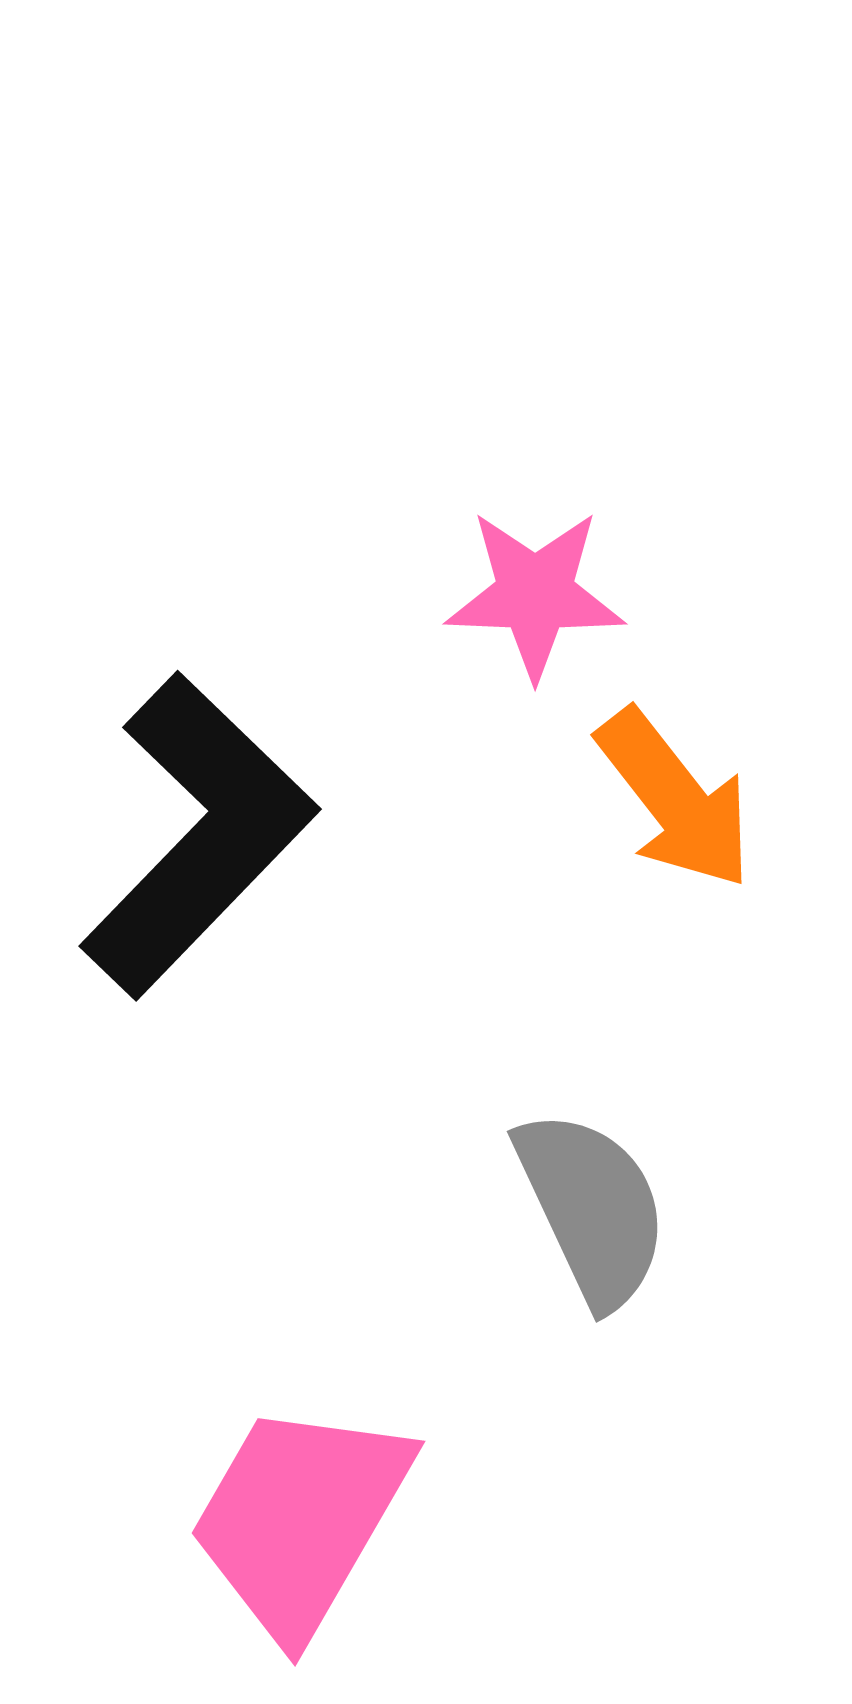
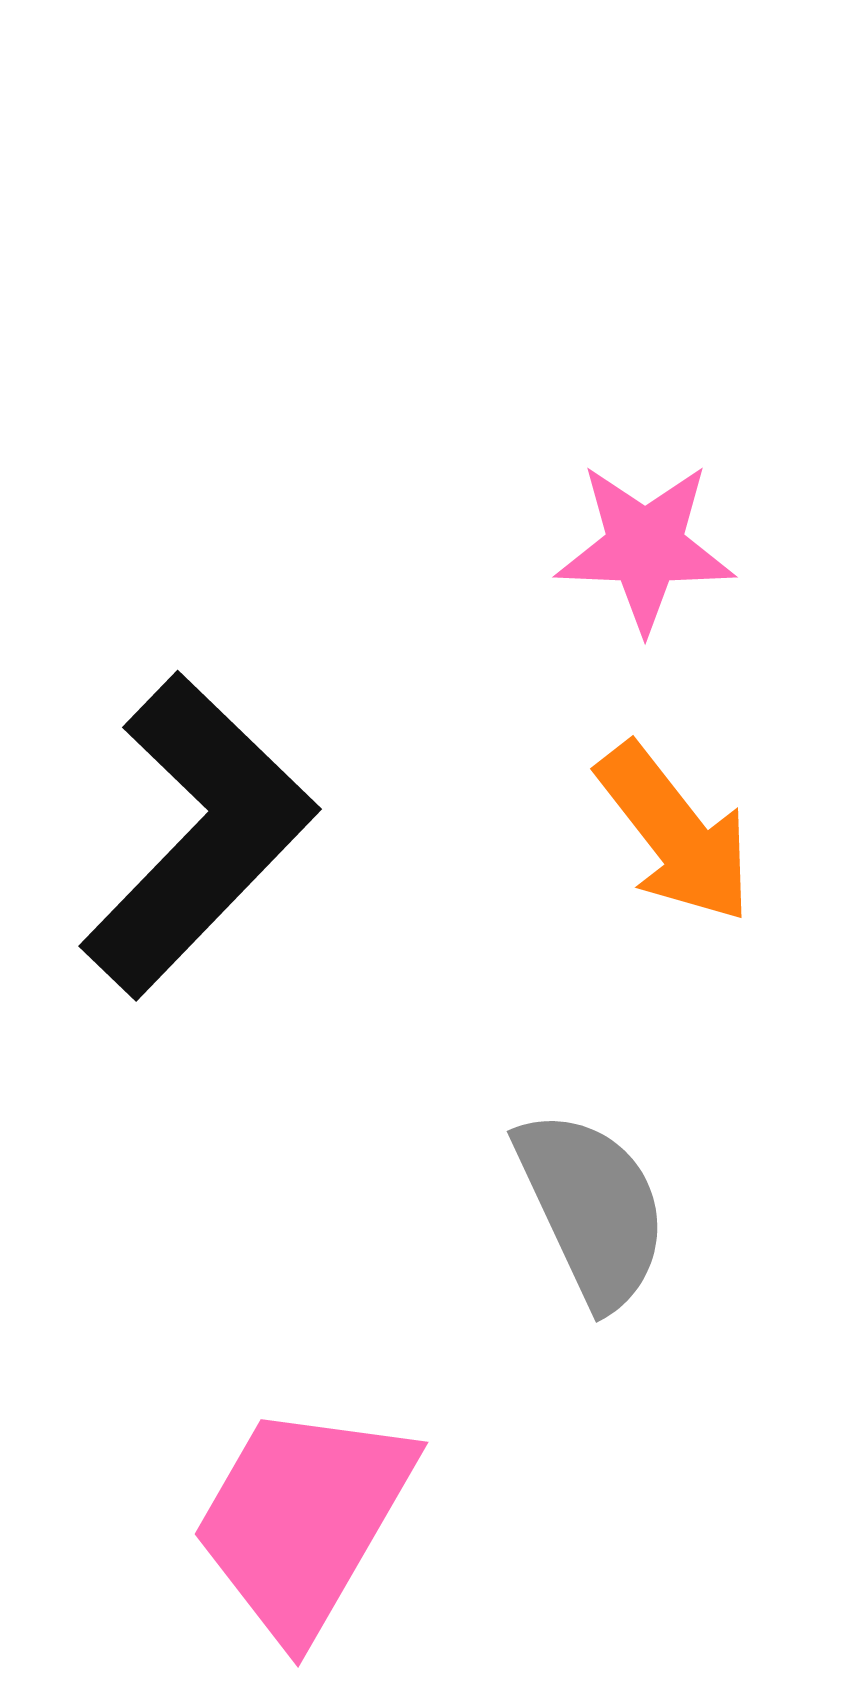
pink star: moved 110 px right, 47 px up
orange arrow: moved 34 px down
pink trapezoid: moved 3 px right, 1 px down
